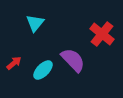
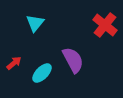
red cross: moved 3 px right, 9 px up
purple semicircle: rotated 16 degrees clockwise
cyan ellipse: moved 1 px left, 3 px down
